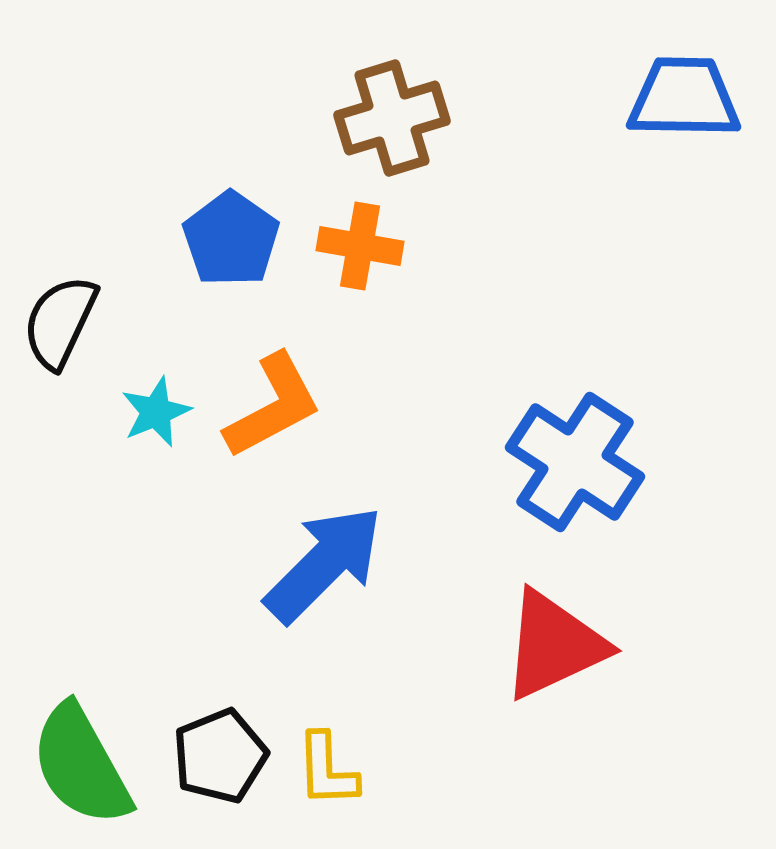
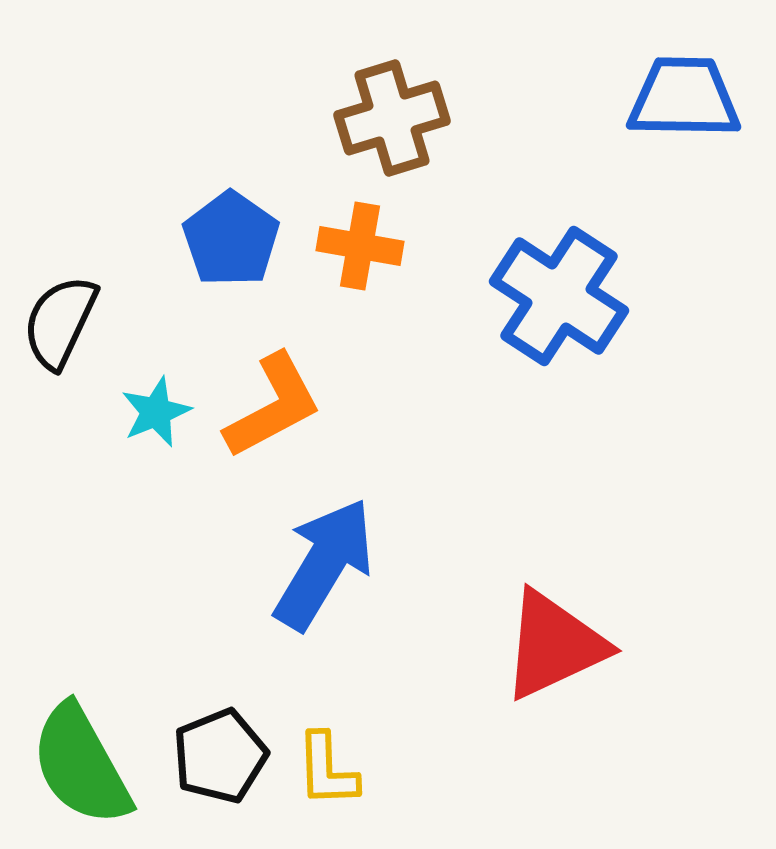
blue cross: moved 16 px left, 166 px up
blue arrow: rotated 14 degrees counterclockwise
